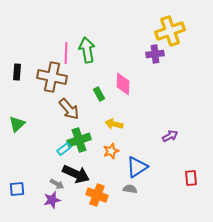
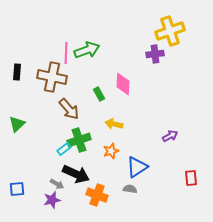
green arrow: rotated 80 degrees clockwise
